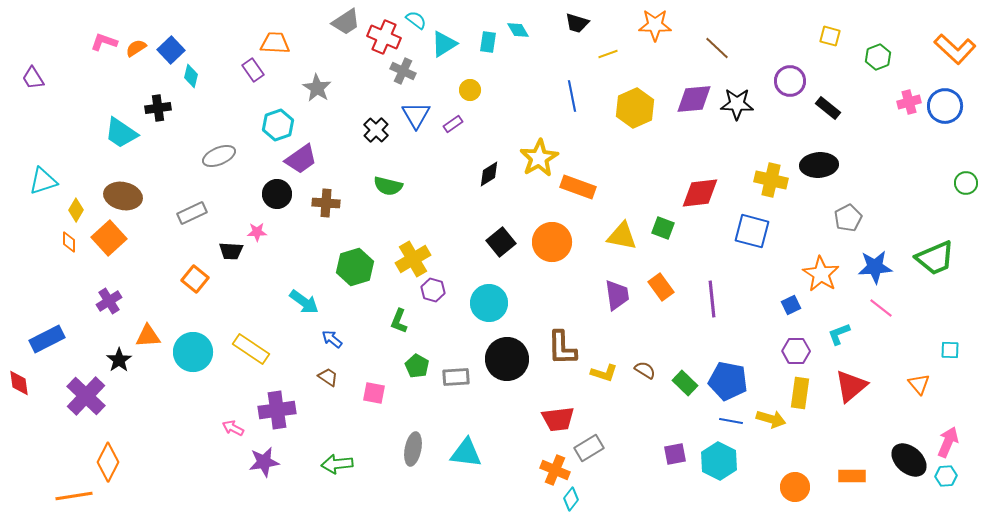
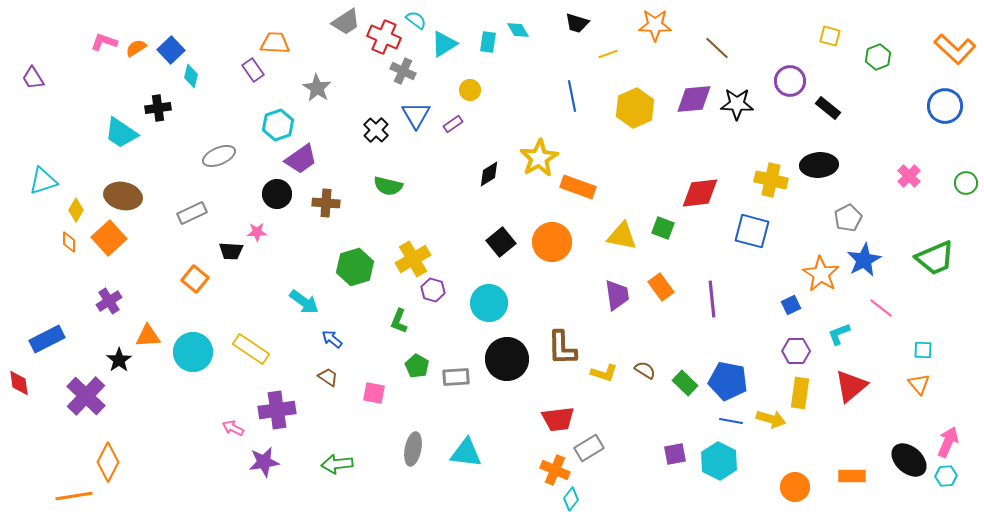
pink cross at (909, 102): moved 74 px down; rotated 30 degrees counterclockwise
blue star at (875, 267): moved 11 px left, 7 px up; rotated 24 degrees counterclockwise
cyan square at (950, 350): moved 27 px left
